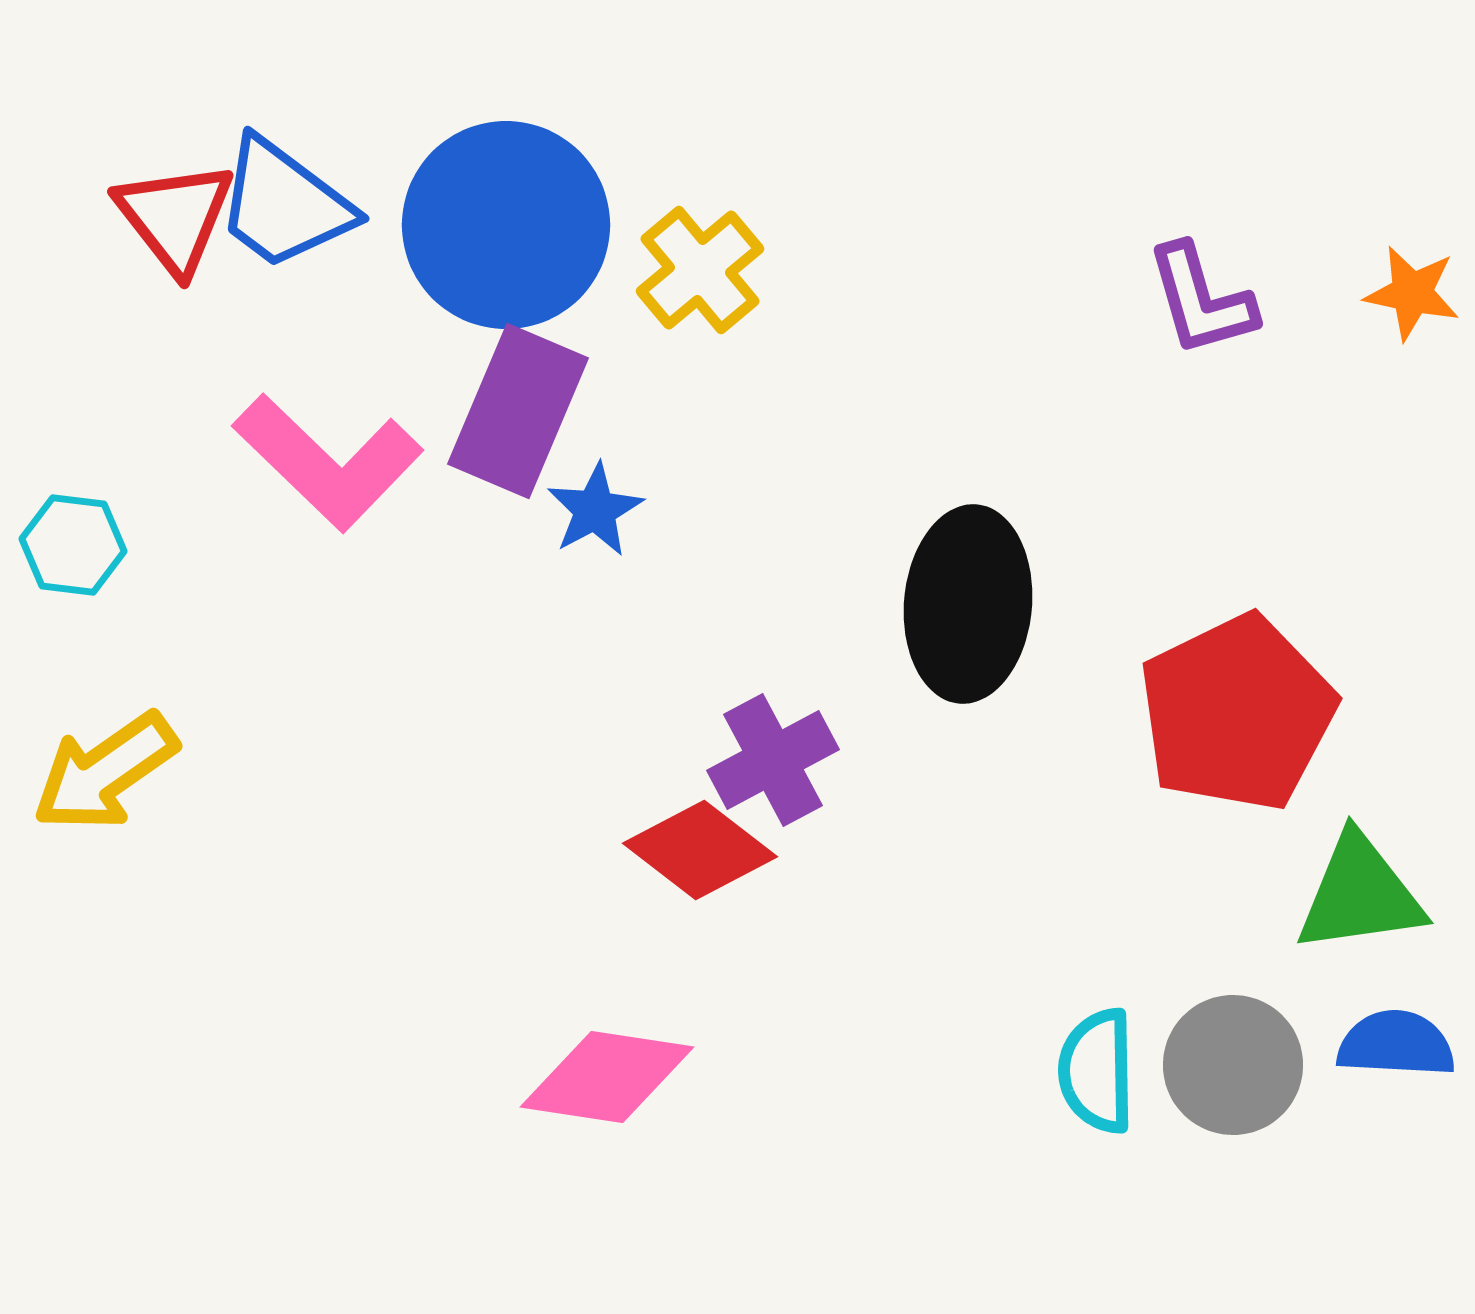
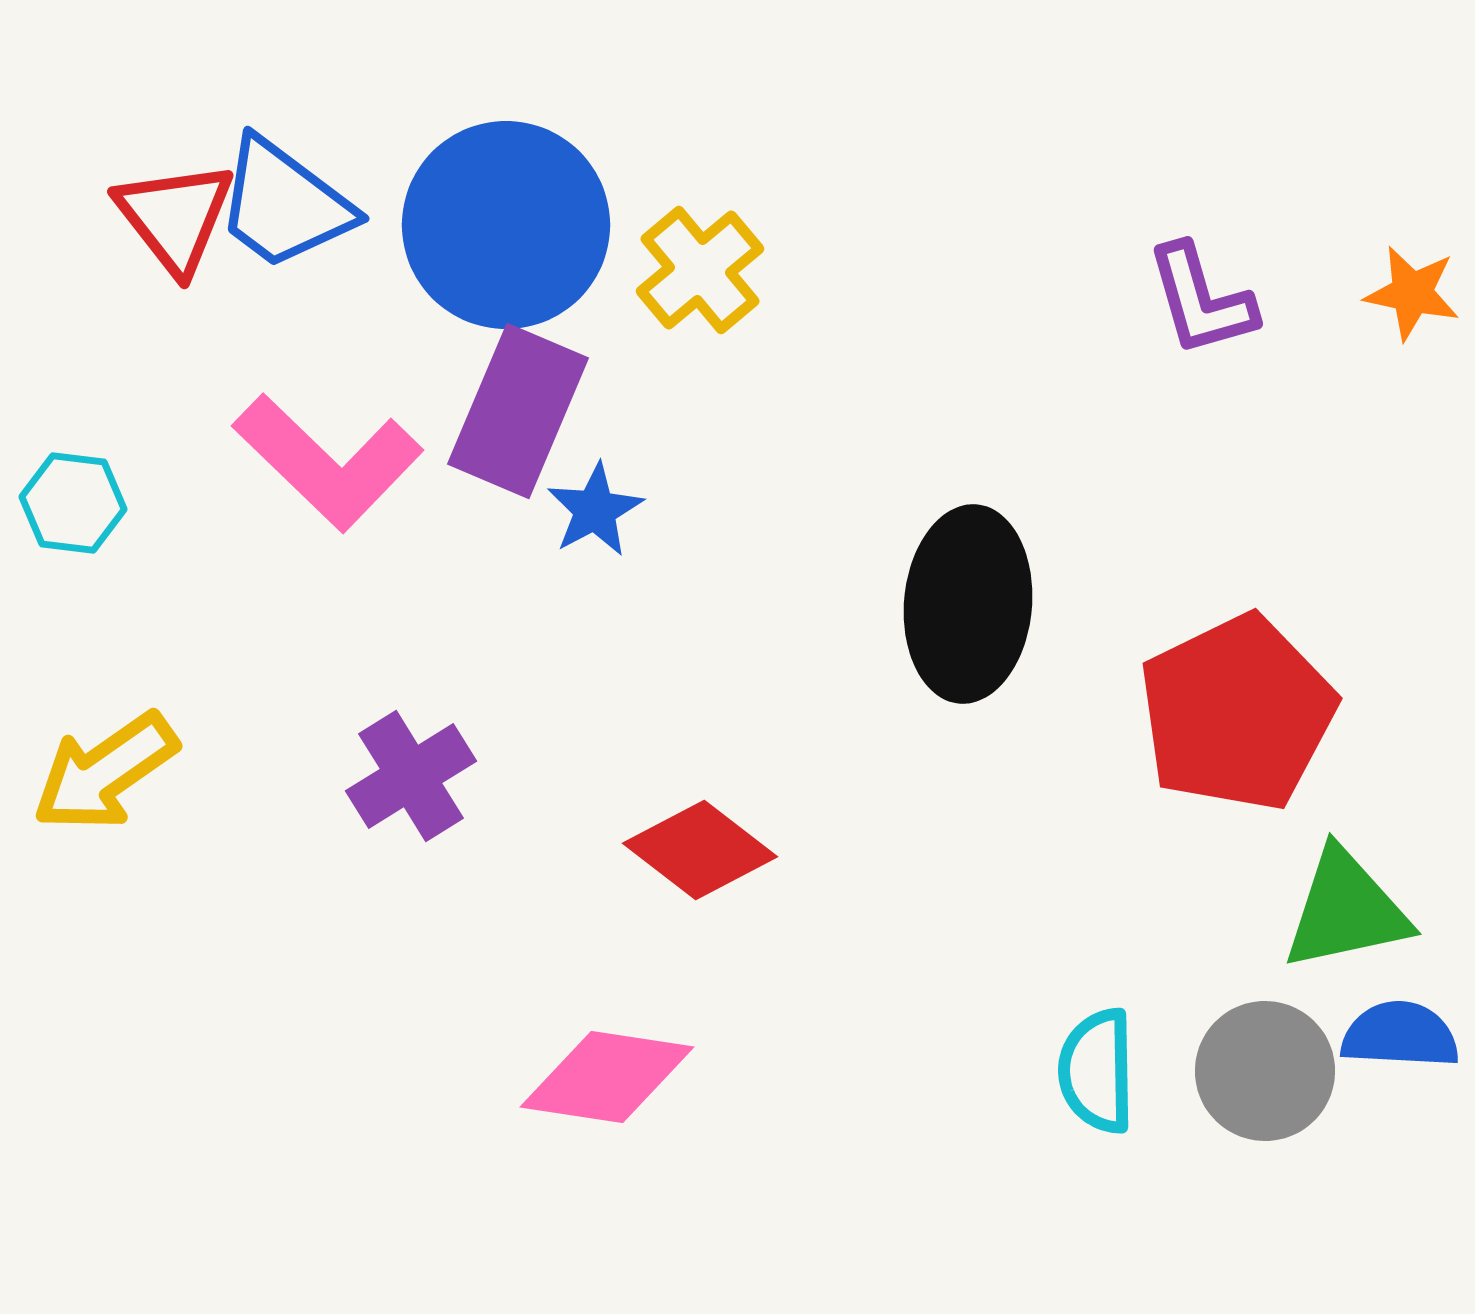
cyan hexagon: moved 42 px up
purple cross: moved 362 px left, 16 px down; rotated 4 degrees counterclockwise
green triangle: moved 14 px left, 16 px down; rotated 4 degrees counterclockwise
blue semicircle: moved 4 px right, 9 px up
gray circle: moved 32 px right, 6 px down
